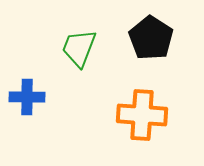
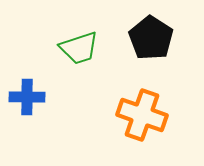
green trapezoid: rotated 129 degrees counterclockwise
orange cross: rotated 15 degrees clockwise
